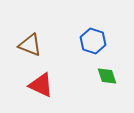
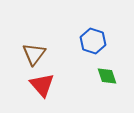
brown triangle: moved 4 px right, 9 px down; rotated 45 degrees clockwise
red triangle: moved 1 px right; rotated 24 degrees clockwise
